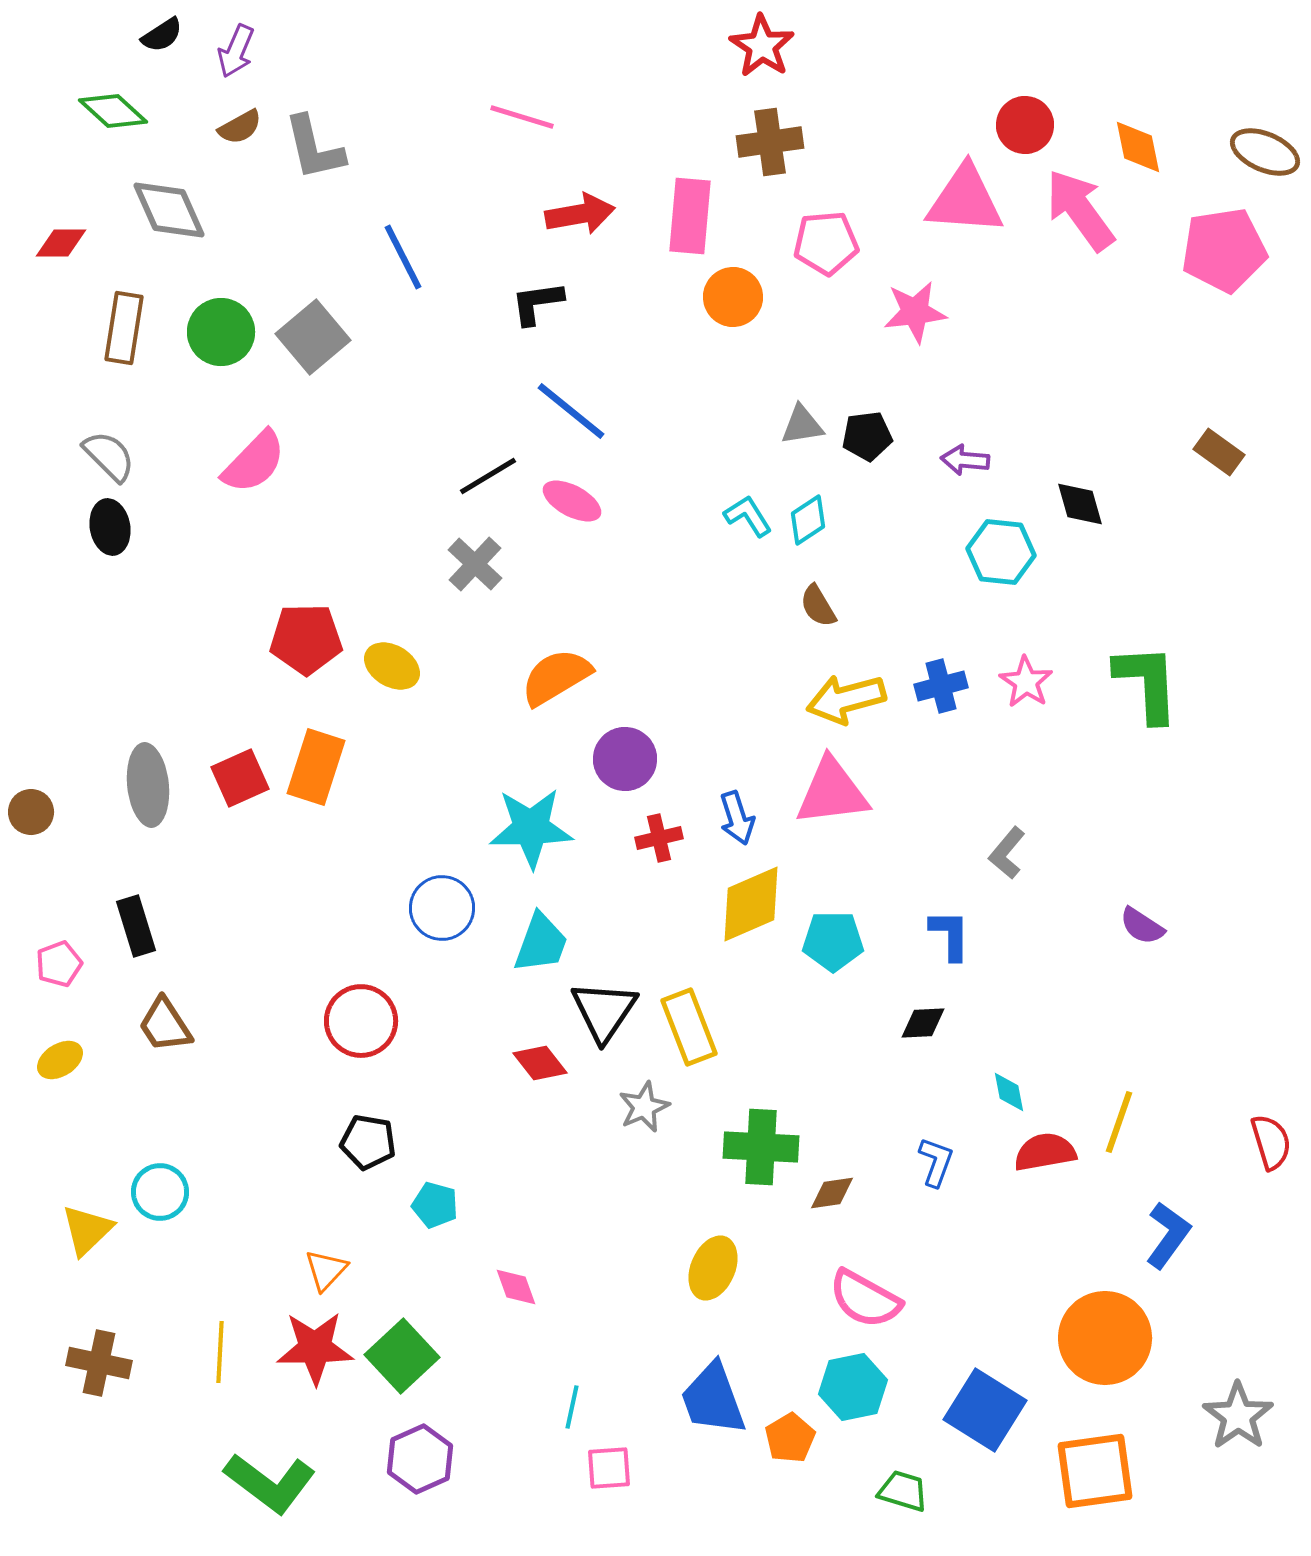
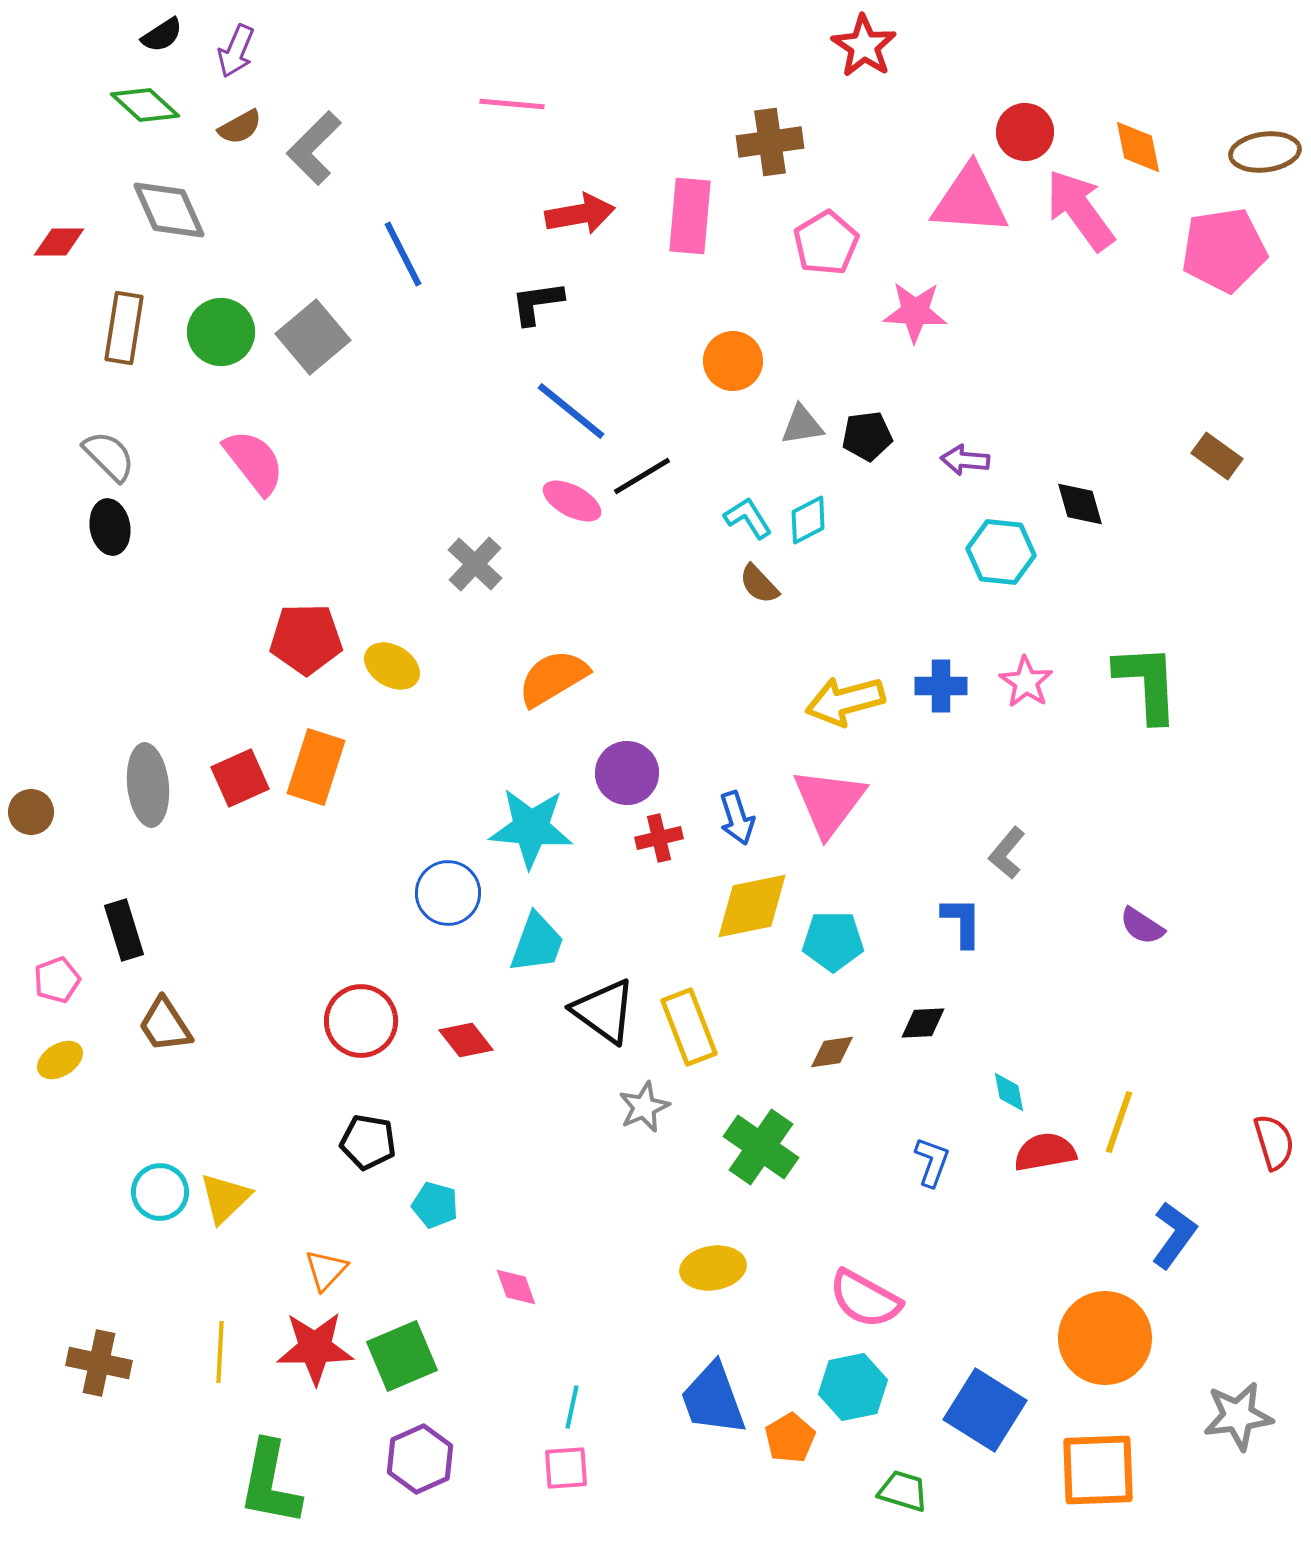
red star at (762, 46): moved 102 px right
green diamond at (113, 111): moved 32 px right, 6 px up
pink line at (522, 117): moved 10 px left, 13 px up; rotated 12 degrees counterclockwise
red circle at (1025, 125): moved 7 px down
gray L-shape at (314, 148): rotated 58 degrees clockwise
brown ellipse at (1265, 152): rotated 30 degrees counterclockwise
pink triangle at (965, 200): moved 5 px right
red diamond at (61, 243): moved 2 px left, 1 px up
pink pentagon at (826, 243): rotated 26 degrees counterclockwise
blue line at (403, 257): moved 3 px up
orange circle at (733, 297): moved 64 px down
pink star at (915, 312): rotated 10 degrees clockwise
brown rectangle at (1219, 452): moved 2 px left, 4 px down
pink semicircle at (254, 462): rotated 82 degrees counterclockwise
black line at (488, 476): moved 154 px right
cyan L-shape at (748, 516): moved 2 px down
cyan diamond at (808, 520): rotated 6 degrees clockwise
brown semicircle at (818, 606): moved 59 px left, 22 px up; rotated 12 degrees counterclockwise
orange semicircle at (556, 677): moved 3 px left, 1 px down
blue cross at (941, 686): rotated 15 degrees clockwise
yellow arrow at (846, 699): moved 1 px left, 2 px down
purple circle at (625, 759): moved 2 px right, 14 px down
pink triangle at (832, 792): moved 3 px left, 10 px down; rotated 46 degrees counterclockwise
cyan star at (531, 828): rotated 6 degrees clockwise
yellow diamond at (751, 904): moved 1 px right, 2 px down; rotated 12 degrees clockwise
blue circle at (442, 908): moved 6 px right, 15 px up
black rectangle at (136, 926): moved 12 px left, 4 px down
blue L-shape at (950, 935): moved 12 px right, 13 px up
cyan trapezoid at (541, 943): moved 4 px left
pink pentagon at (59, 964): moved 2 px left, 16 px down
black triangle at (604, 1011): rotated 28 degrees counterclockwise
red diamond at (540, 1063): moved 74 px left, 23 px up
red semicircle at (1271, 1142): moved 3 px right
green cross at (761, 1147): rotated 32 degrees clockwise
blue L-shape at (936, 1162): moved 4 px left
brown diamond at (832, 1193): moved 141 px up
yellow triangle at (87, 1230): moved 138 px right, 32 px up
blue L-shape at (1168, 1235): moved 6 px right
yellow ellipse at (713, 1268): rotated 58 degrees clockwise
green square at (402, 1356): rotated 20 degrees clockwise
gray star at (1238, 1416): rotated 28 degrees clockwise
pink square at (609, 1468): moved 43 px left
orange square at (1095, 1471): moved 3 px right, 1 px up; rotated 6 degrees clockwise
green L-shape at (270, 1483): rotated 64 degrees clockwise
